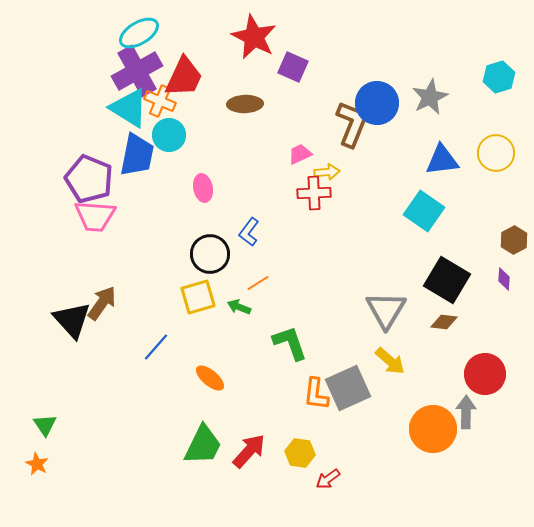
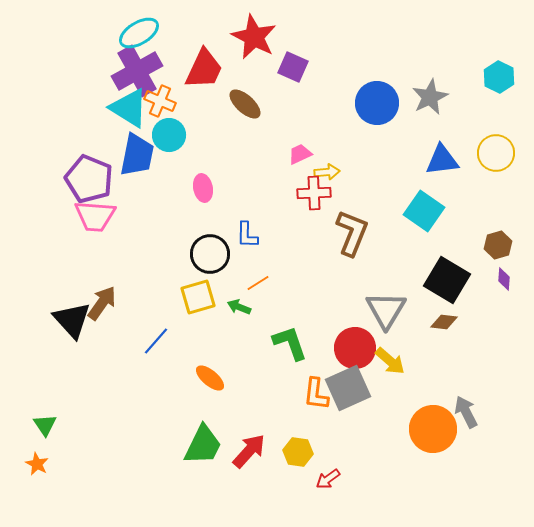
red trapezoid at (184, 77): moved 20 px right, 8 px up
cyan hexagon at (499, 77): rotated 16 degrees counterclockwise
brown ellipse at (245, 104): rotated 44 degrees clockwise
brown L-shape at (352, 124): moved 109 px down
blue L-shape at (249, 232): moved 2 px left, 3 px down; rotated 36 degrees counterclockwise
brown hexagon at (514, 240): moved 16 px left, 5 px down; rotated 12 degrees clockwise
blue line at (156, 347): moved 6 px up
red circle at (485, 374): moved 130 px left, 26 px up
gray arrow at (466, 412): rotated 28 degrees counterclockwise
yellow hexagon at (300, 453): moved 2 px left, 1 px up
